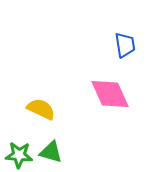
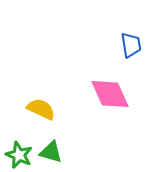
blue trapezoid: moved 6 px right
green star: rotated 20 degrees clockwise
